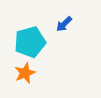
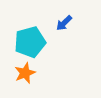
blue arrow: moved 1 px up
